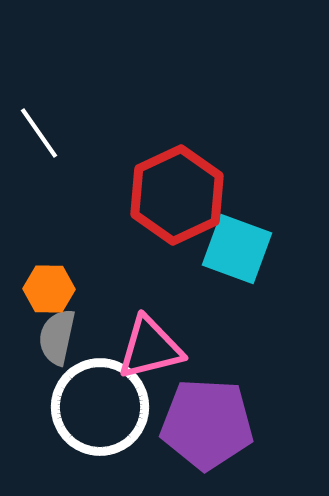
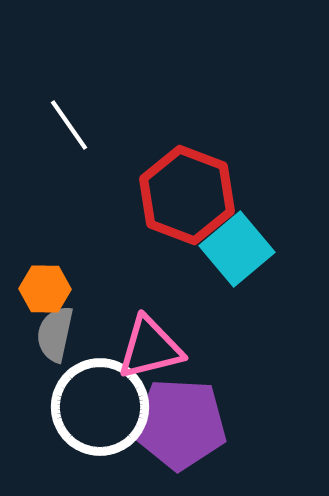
white line: moved 30 px right, 8 px up
red hexagon: moved 10 px right; rotated 14 degrees counterclockwise
cyan square: rotated 30 degrees clockwise
orange hexagon: moved 4 px left
gray semicircle: moved 2 px left, 3 px up
purple pentagon: moved 27 px left
